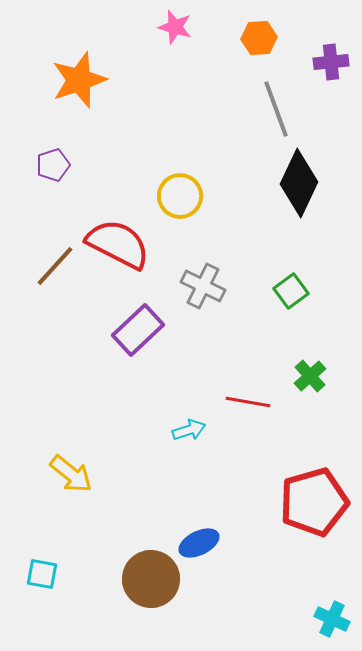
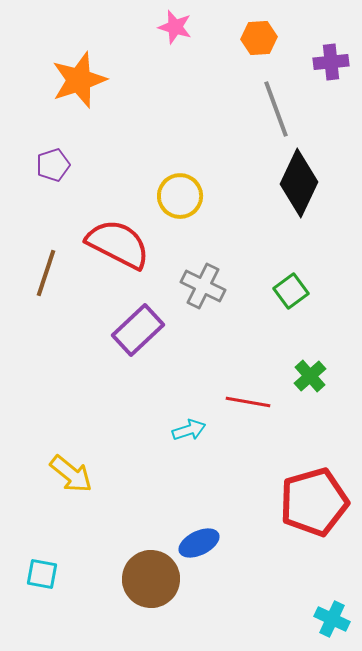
brown line: moved 9 px left, 7 px down; rotated 24 degrees counterclockwise
